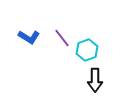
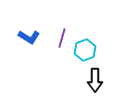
purple line: rotated 54 degrees clockwise
cyan hexagon: moved 2 px left
